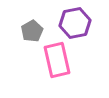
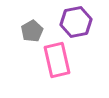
purple hexagon: moved 1 px right, 1 px up
